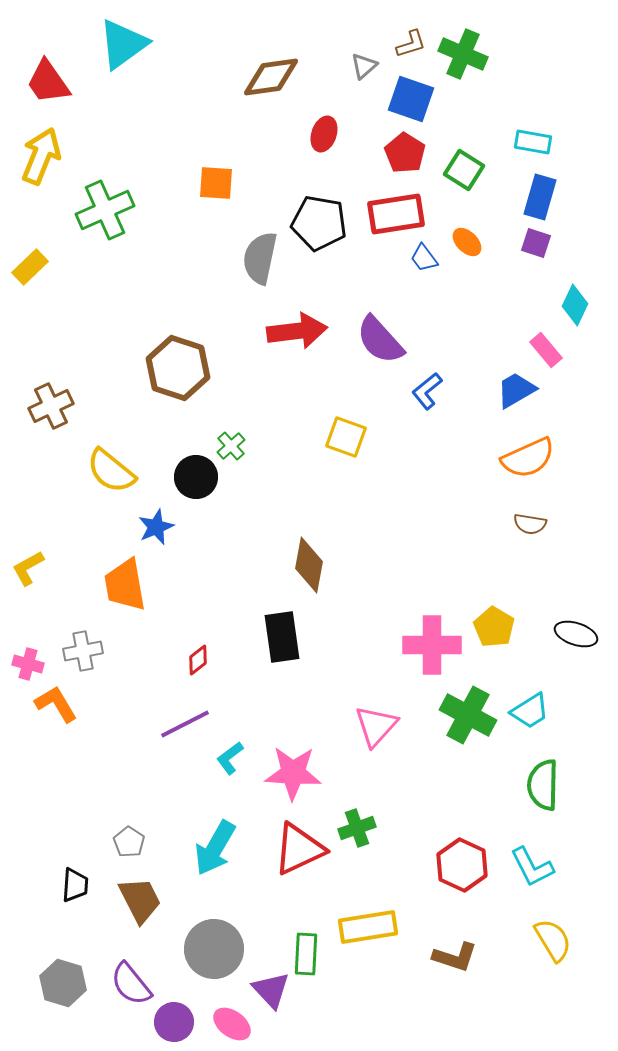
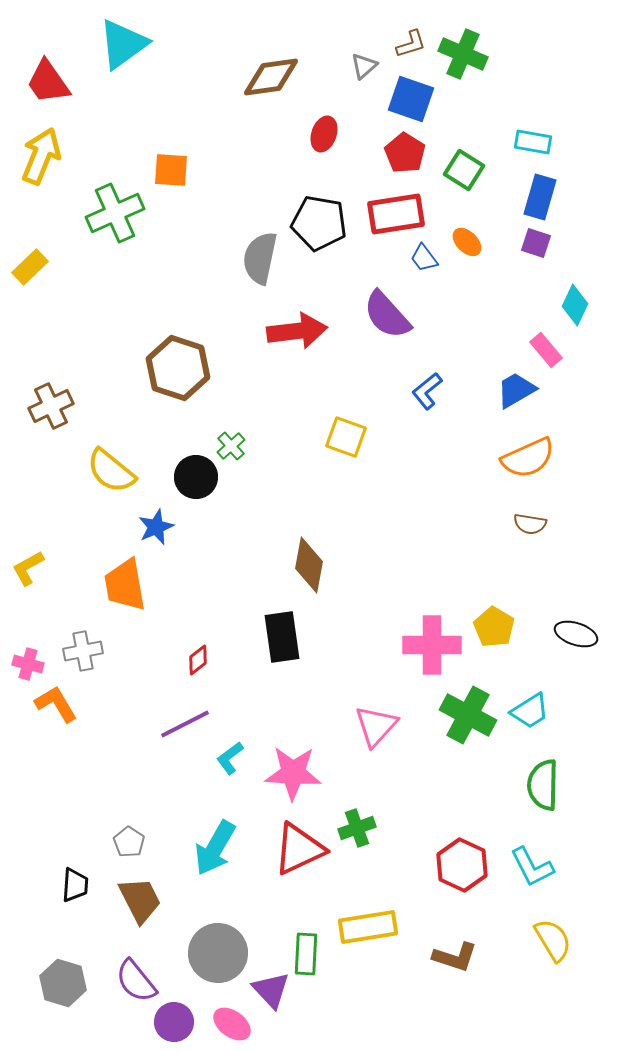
orange square at (216, 183): moved 45 px left, 13 px up
green cross at (105, 210): moved 10 px right, 3 px down
purple semicircle at (380, 340): moved 7 px right, 25 px up
gray circle at (214, 949): moved 4 px right, 4 px down
purple semicircle at (131, 984): moved 5 px right, 3 px up
